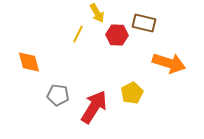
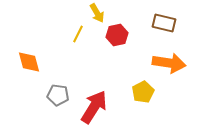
brown rectangle: moved 20 px right
red hexagon: rotated 15 degrees counterclockwise
orange arrow: rotated 8 degrees counterclockwise
yellow pentagon: moved 11 px right, 1 px up
